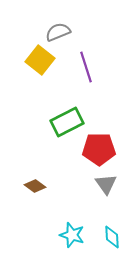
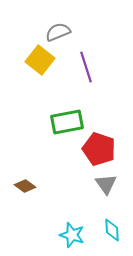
green rectangle: rotated 16 degrees clockwise
red pentagon: rotated 20 degrees clockwise
brown diamond: moved 10 px left
cyan diamond: moved 7 px up
